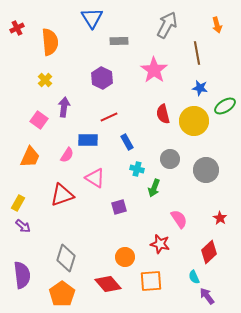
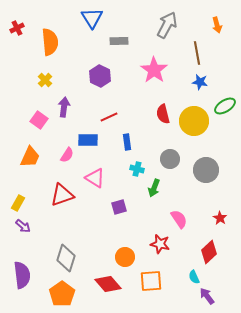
purple hexagon at (102, 78): moved 2 px left, 2 px up
blue star at (200, 88): moved 6 px up
blue rectangle at (127, 142): rotated 21 degrees clockwise
